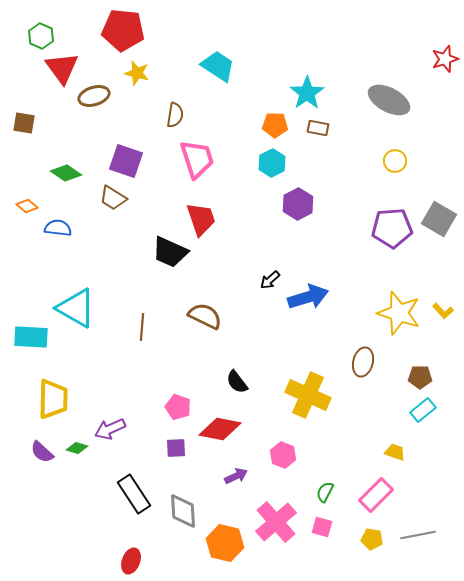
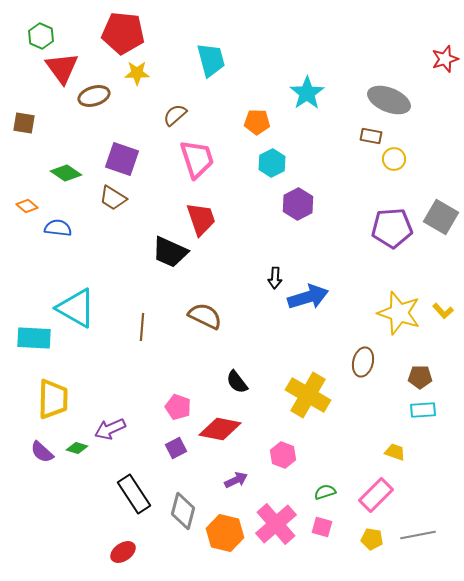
red pentagon at (123, 30): moved 3 px down
cyan trapezoid at (218, 66): moved 7 px left, 6 px up; rotated 42 degrees clockwise
yellow star at (137, 73): rotated 15 degrees counterclockwise
gray ellipse at (389, 100): rotated 6 degrees counterclockwise
brown semicircle at (175, 115): rotated 140 degrees counterclockwise
orange pentagon at (275, 125): moved 18 px left, 3 px up
brown rectangle at (318, 128): moved 53 px right, 8 px down
purple square at (126, 161): moved 4 px left, 2 px up
yellow circle at (395, 161): moved 1 px left, 2 px up
gray square at (439, 219): moved 2 px right, 2 px up
black arrow at (270, 280): moved 5 px right, 2 px up; rotated 45 degrees counterclockwise
cyan rectangle at (31, 337): moved 3 px right, 1 px down
yellow cross at (308, 395): rotated 6 degrees clockwise
cyan rectangle at (423, 410): rotated 35 degrees clockwise
purple square at (176, 448): rotated 25 degrees counterclockwise
purple arrow at (236, 476): moved 4 px down
green semicircle at (325, 492): rotated 45 degrees clockwise
gray diamond at (183, 511): rotated 18 degrees clockwise
pink cross at (276, 522): moved 2 px down
orange hexagon at (225, 543): moved 10 px up
red ellipse at (131, 561): moved 8 px left, 9 px up; rotated 35 degrees clockwise
